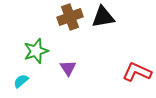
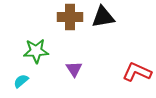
brown cross: rotated 20 degrees clockwise
green star: rotated 15 degrees clockwise
purple triangle: moved 6 px right, 1 px down
